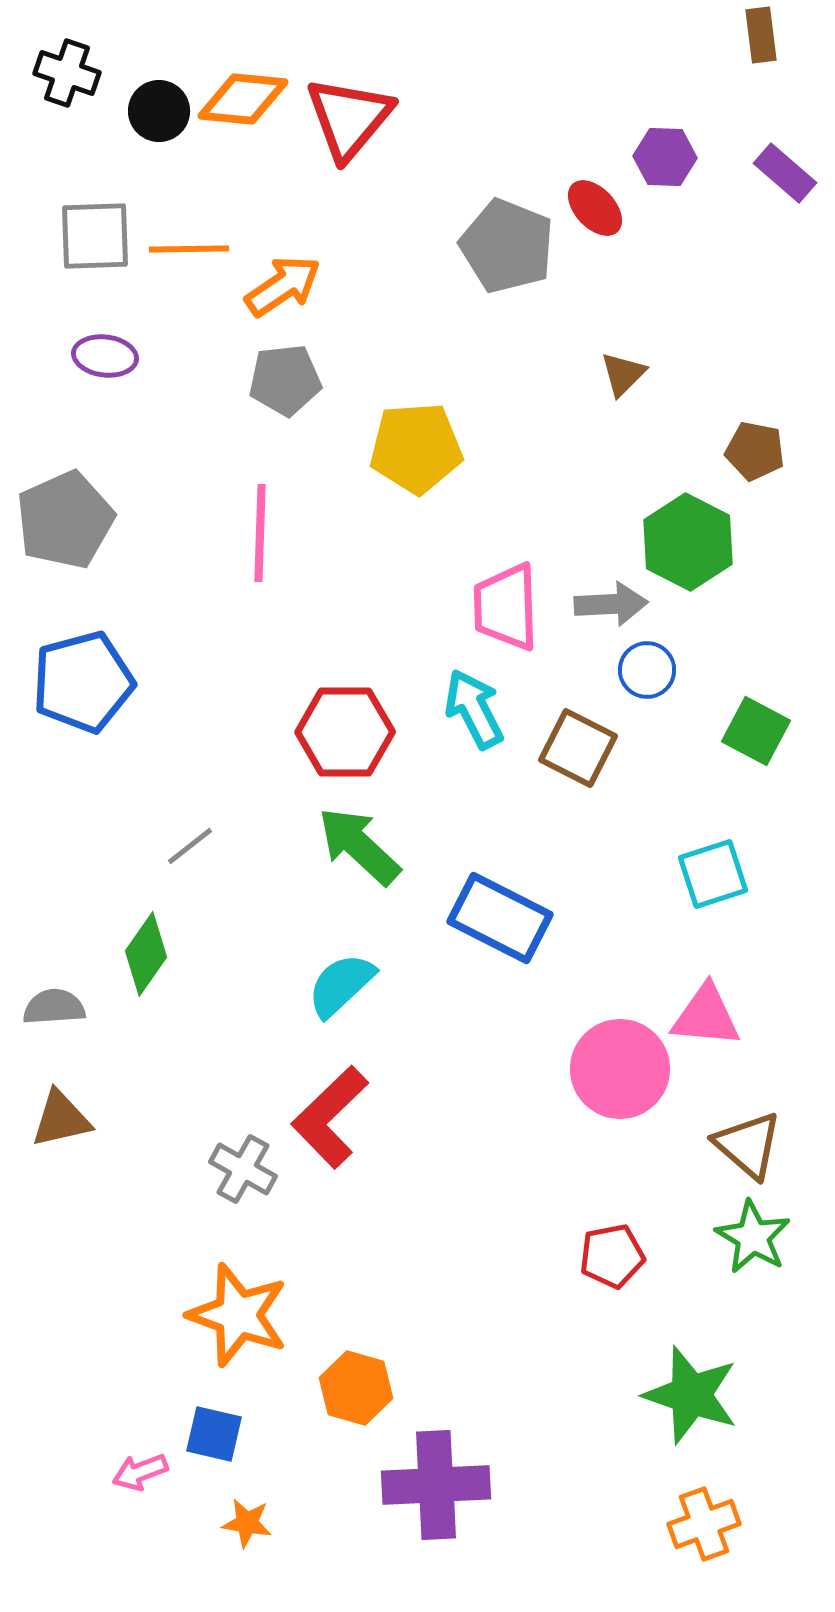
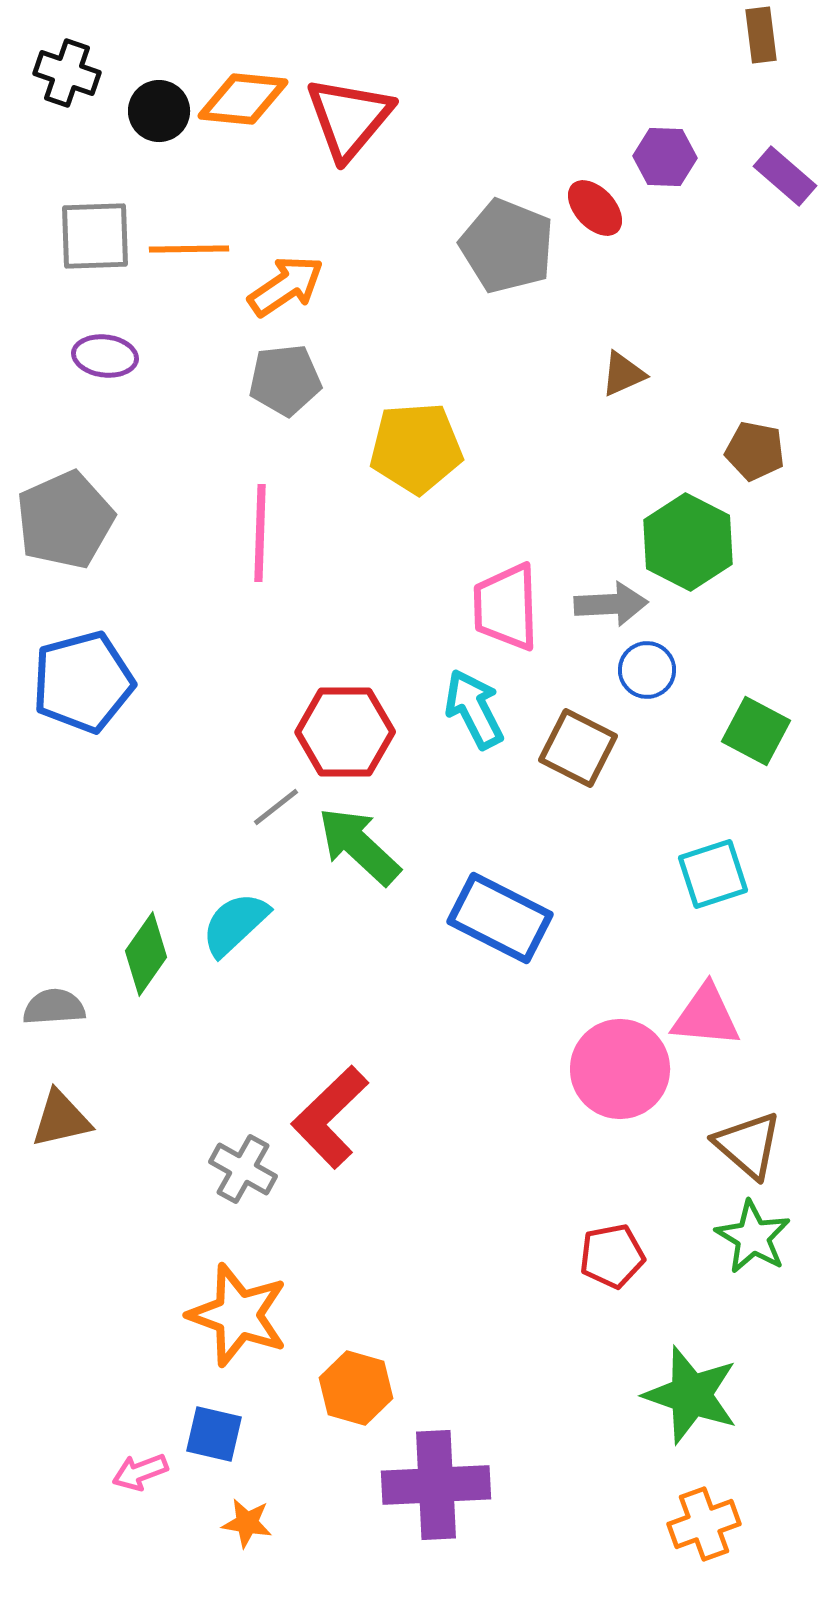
purple rectangle at (785, 173): moved 3 px down
orange arrow at (283, 286): moved 3 px right
brown triangle at (623, 374): rotated 21 degrees clockwise
gray line at (190, 846): moved 86 px right, 39 px up
cyan semicircle at (341, 985): moved 106 px left, 61 px up
